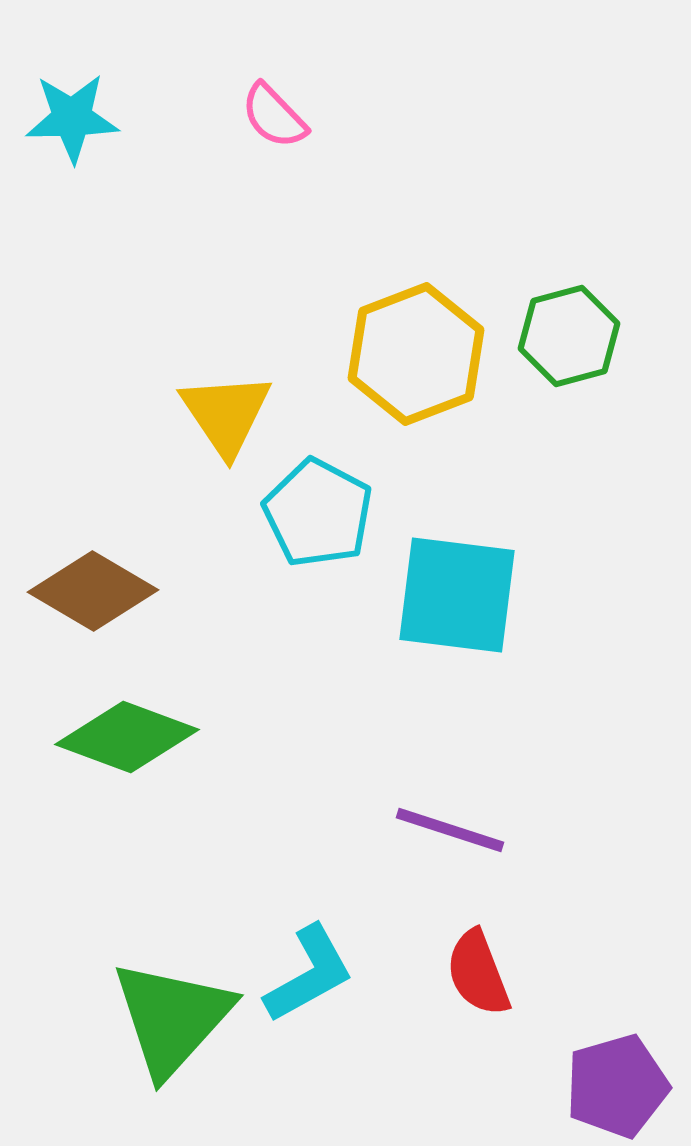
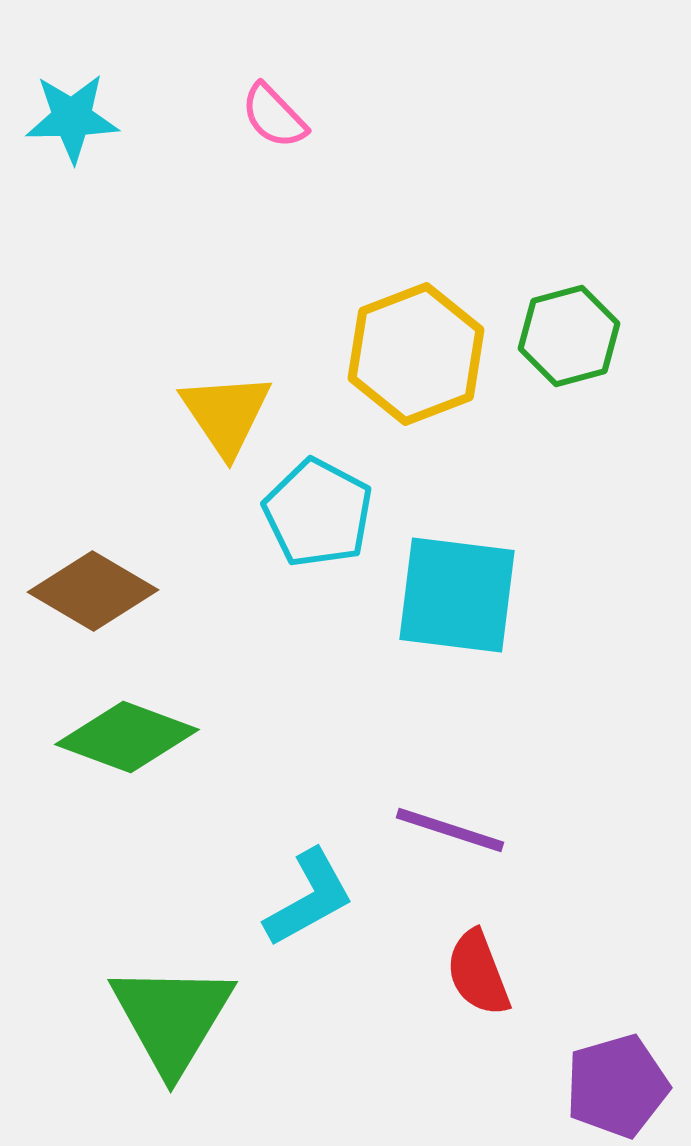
cyan L-shape: moved 76 px up
green triangle: rotated 11 degrees counterclockwise
